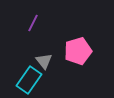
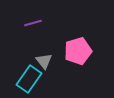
purple line: rotated 48 degrees clockwise
cyan rectangle: moved 1 px up
